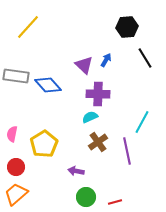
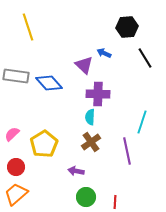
yellow line: rotated 60 degrees counterclockwise
blue arrow: moved 2 px left, 7 px up; rotated 96 degrees counterclockwise
blue diamond: moved 1 px right, 2 px up
cyan semicircle: rotated 63 degrees counterclockwise
cyan line: rotated 10 degrees counterclockwise
pink semicircle: rotated 35 degrees clockwise
brown cross: moved 7 px left
red line: rotated 72 degrees counterclockwise
